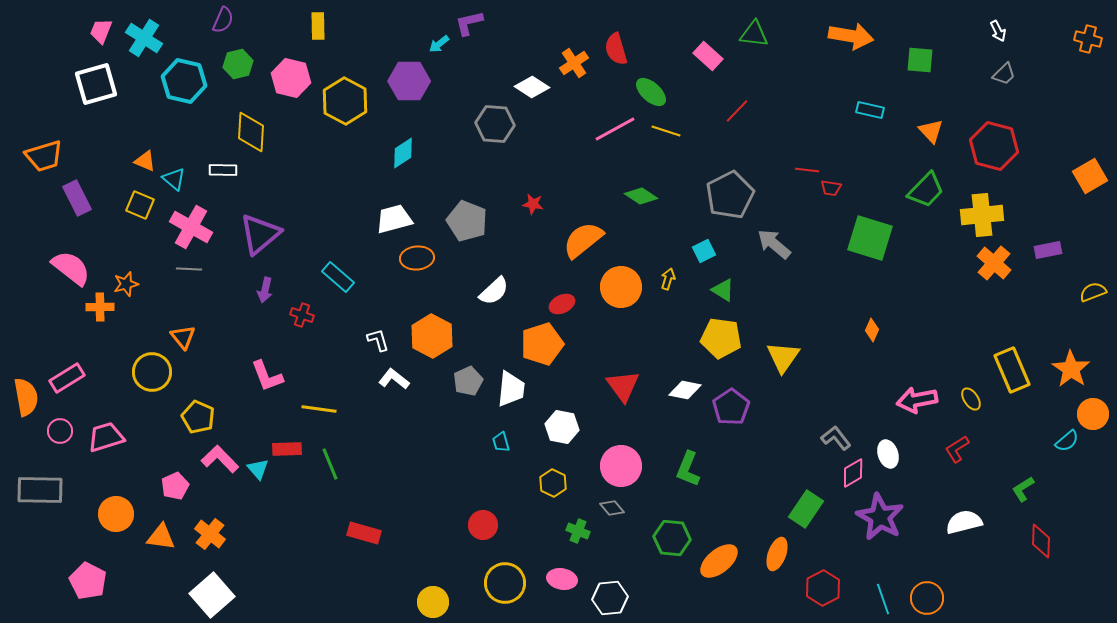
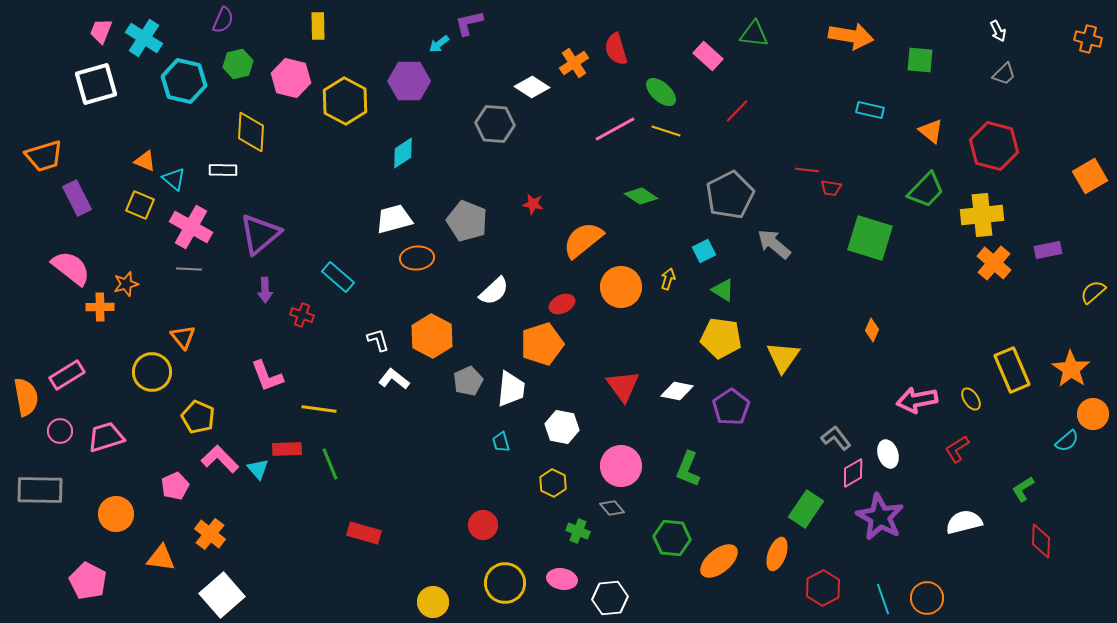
green ellipse at (651, 92): moved 10 px right
orange triangle at (931, 131): rotated 8 degrees counterclockwise
purple arrow at (265, 290): rotated 15 degrees counterclockwise
yellow semicircle at (1093, 292): rotated 20 degrees counterclockwise
pink rectangle at (67, 378): moved 3 px up
white diamond at (685, 390): moved 8 px left, 1 px down
orange triangle at (161, 537): moved 21 px down
white square at (212, 595): moved 10 px right
